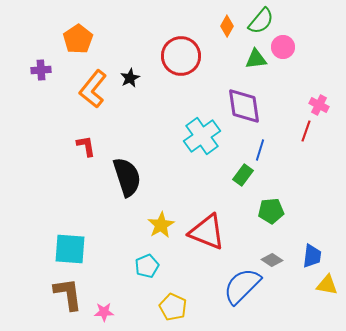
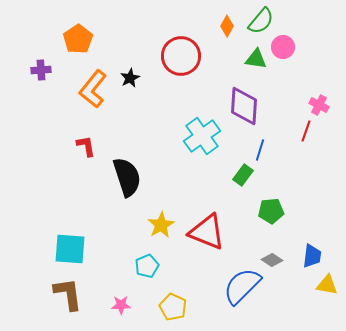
green triangle: rotated 15 degrees clockwise
purple diamond: rotated 12 degrees clockwise
pink star: moved 17 px right, 7 px up
